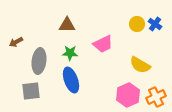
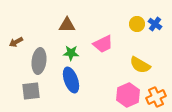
green star: moved 1 px right
